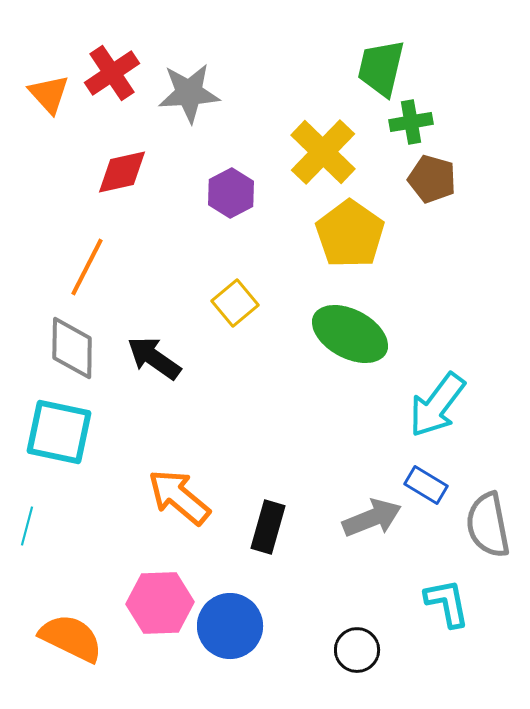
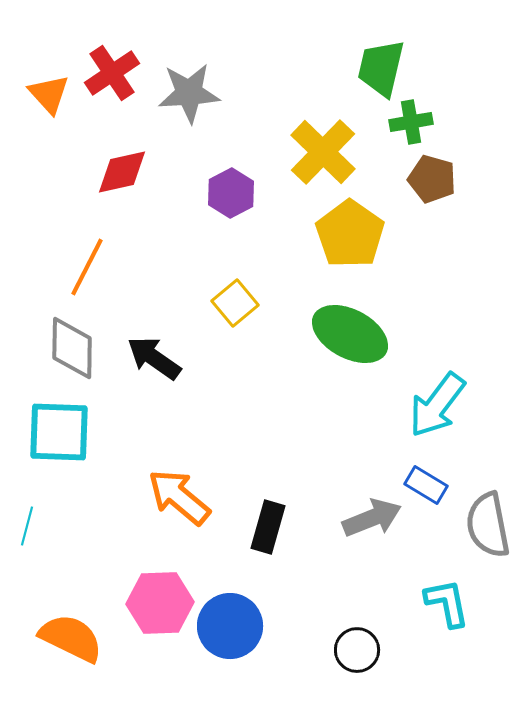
cyan square: rotated 10 degrees counterclockwise
